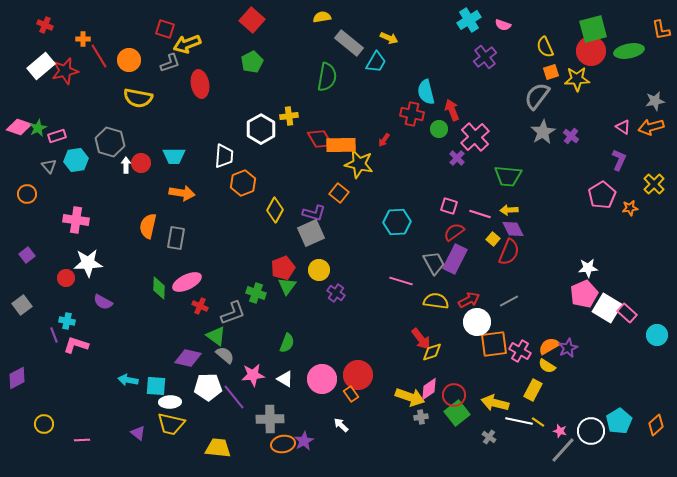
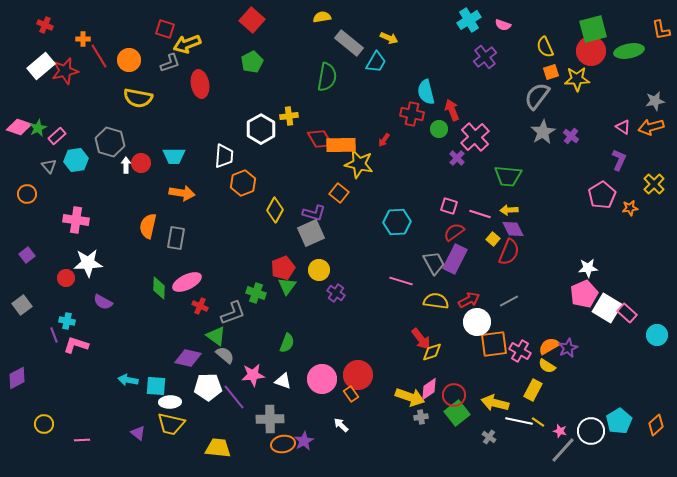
pink rectangle at (57, 136): rotated 24 degrees counterclockwise
white triangle at (285, 379): moved 2 px left, 2 px down; rotated 12 degrees counterclockwise
